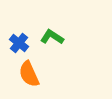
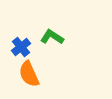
blue cross: moved 2 px right, 4 px down; rotated 12 degrees clockwise
